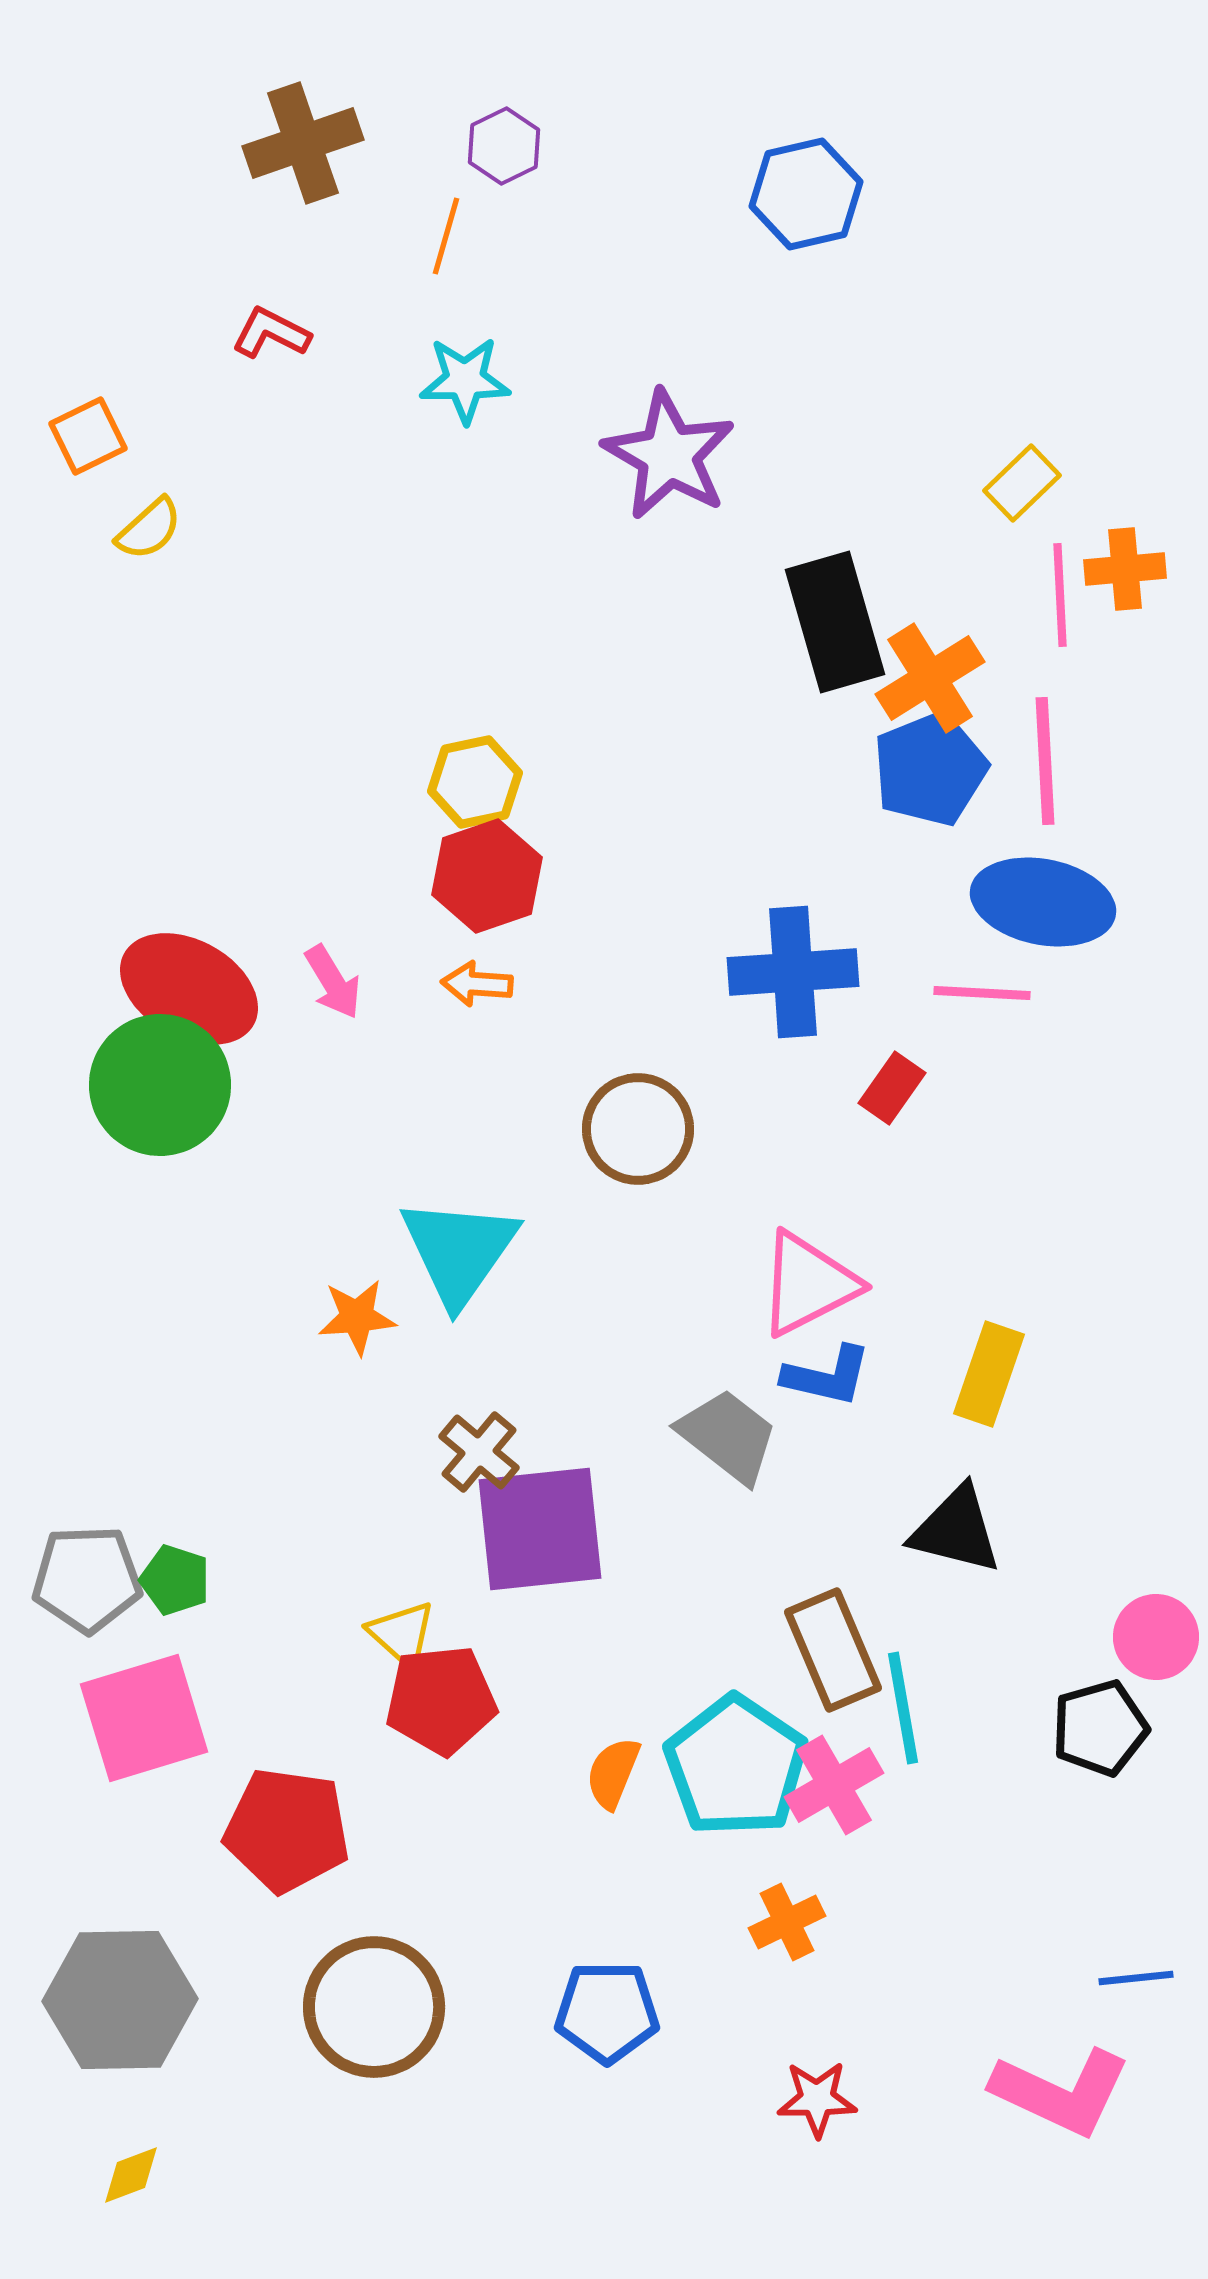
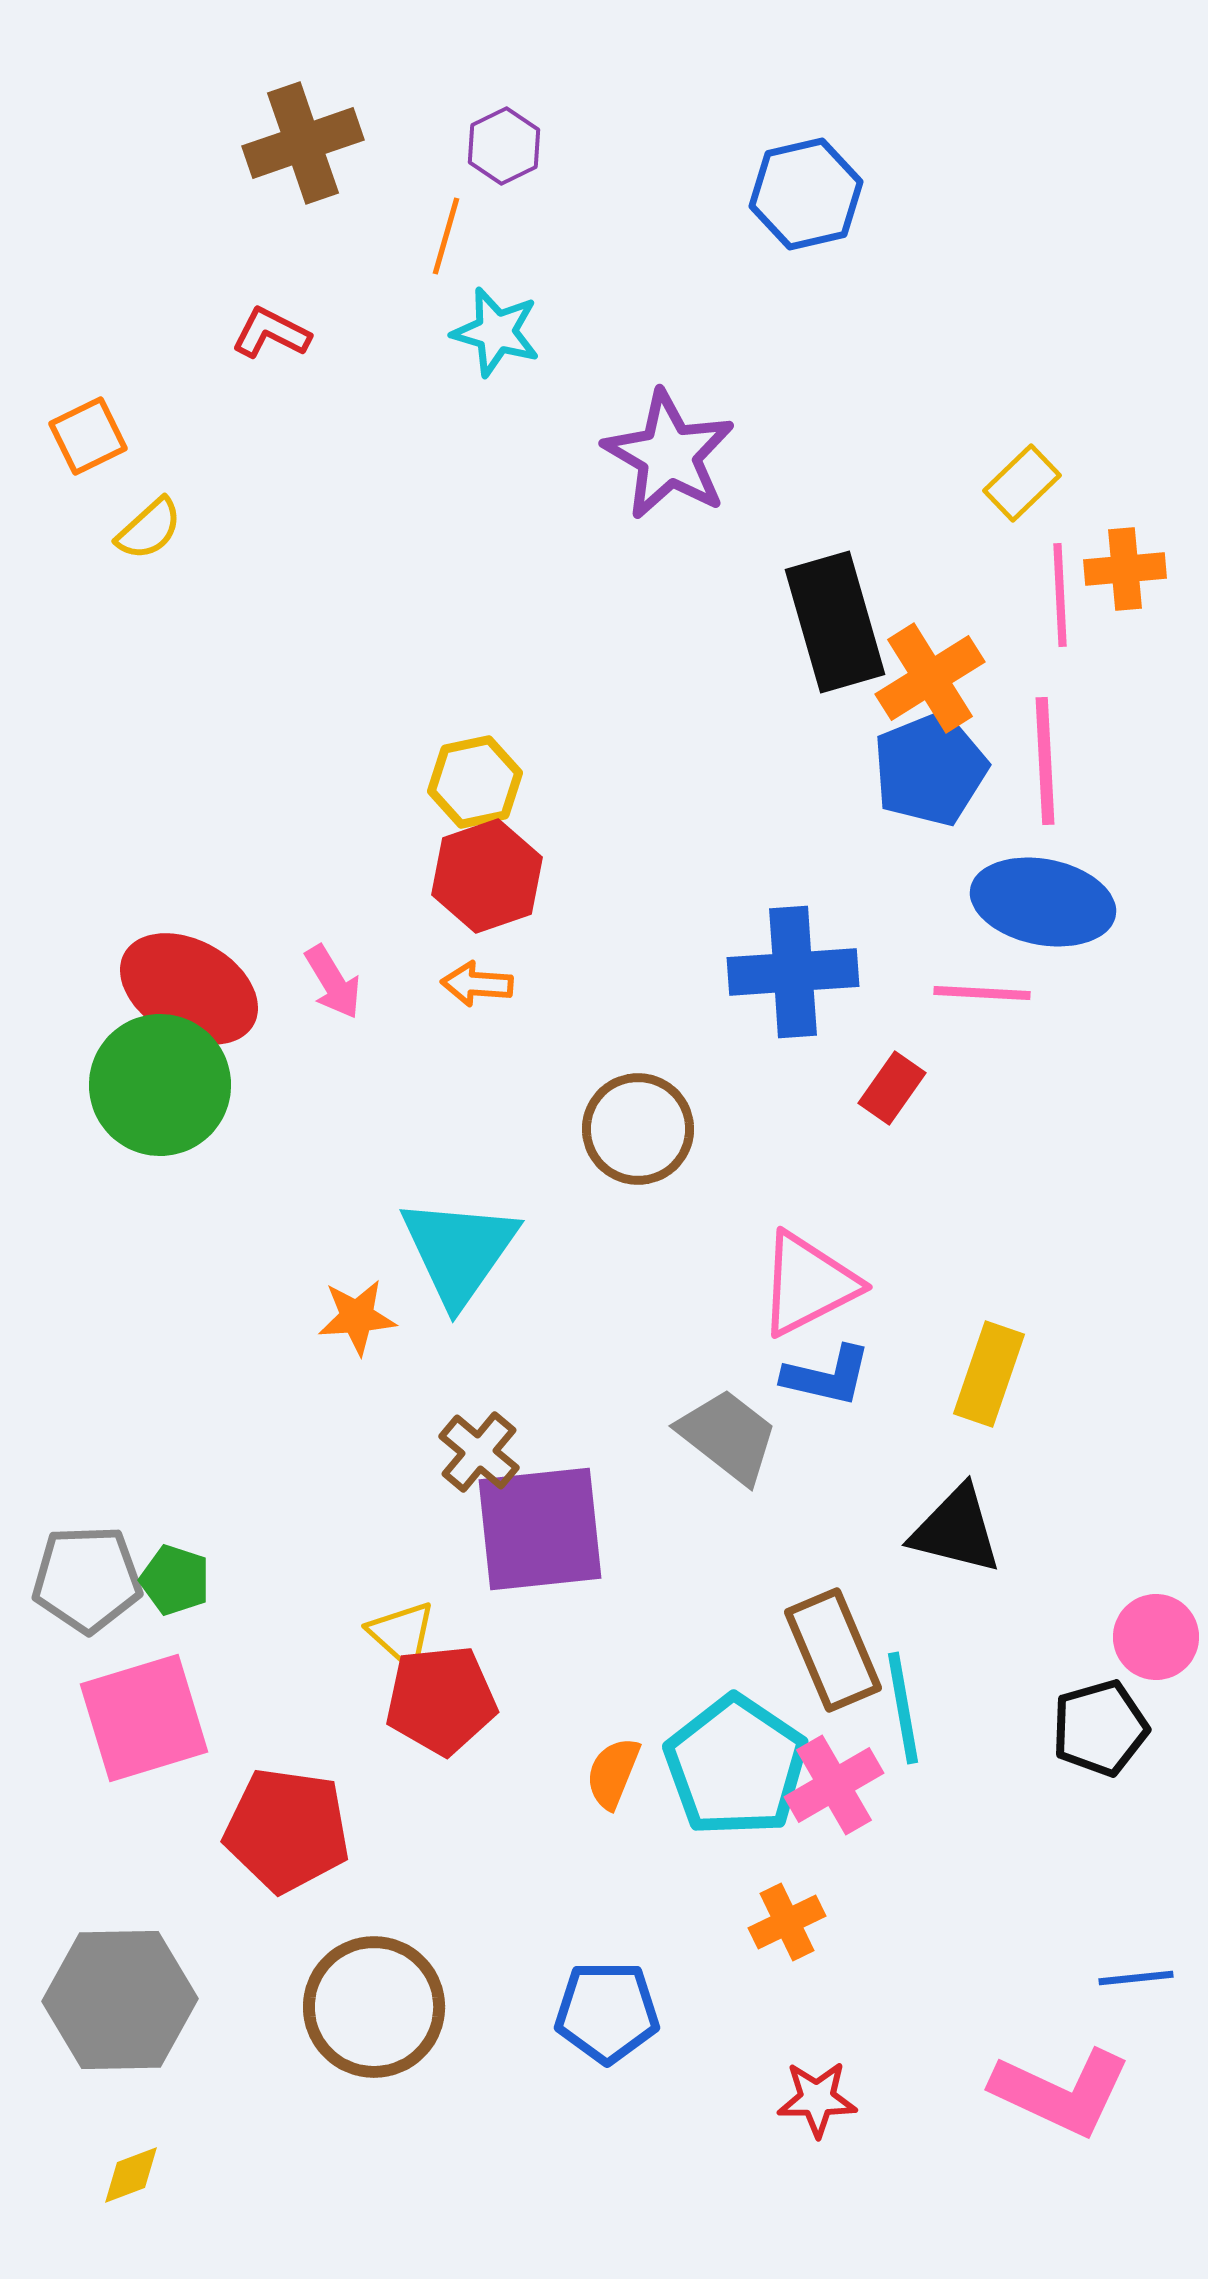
cyan star at (465, 380): moved 31 px right, 48 px up; rotated 16 degrees clockwise
